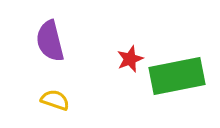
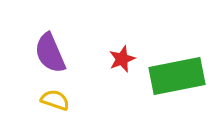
purple semicircle: moved 12 px down; rotated 9 degrees counterclockwise
red star: moved 8 px left
